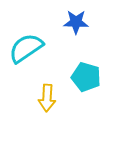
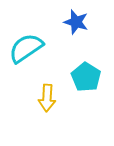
blue star: rotated 15 degrees clockwise
cyan pentagon: rotated 16 degrees clockwise
